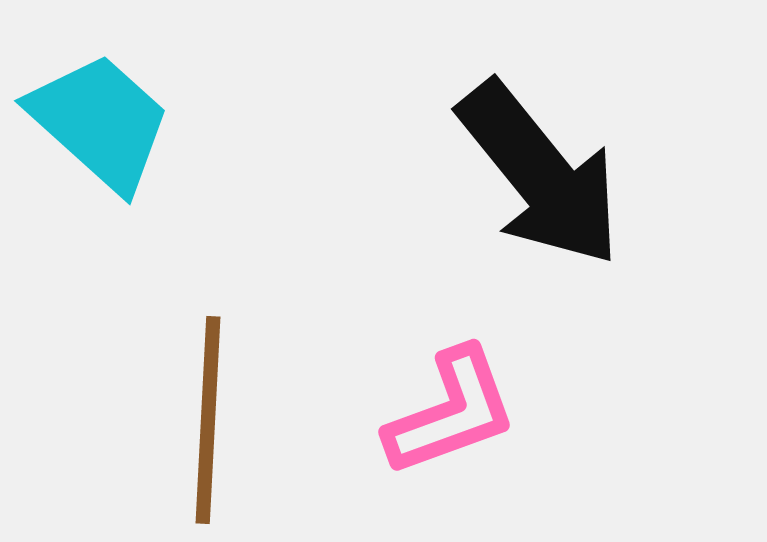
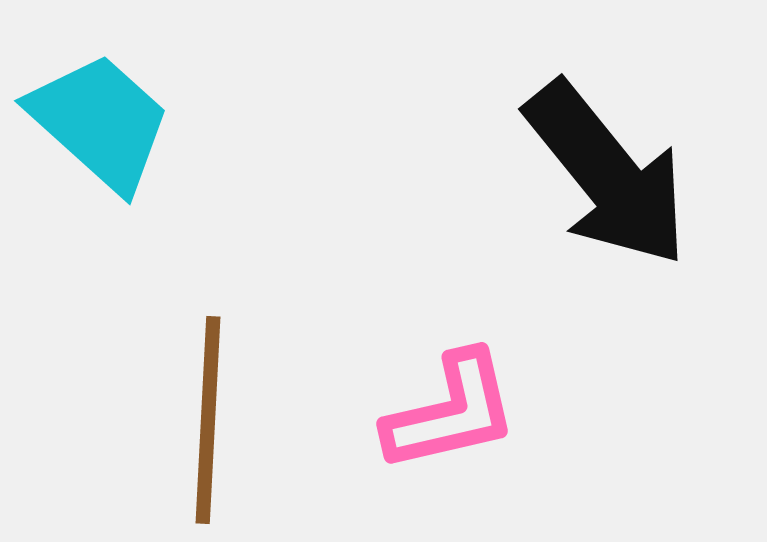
black arrow: moved 67 px right
pink L-shape: rotated 7 degrees clockwise
